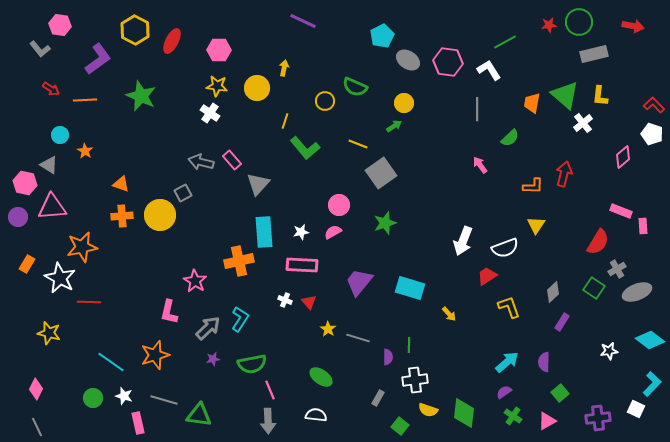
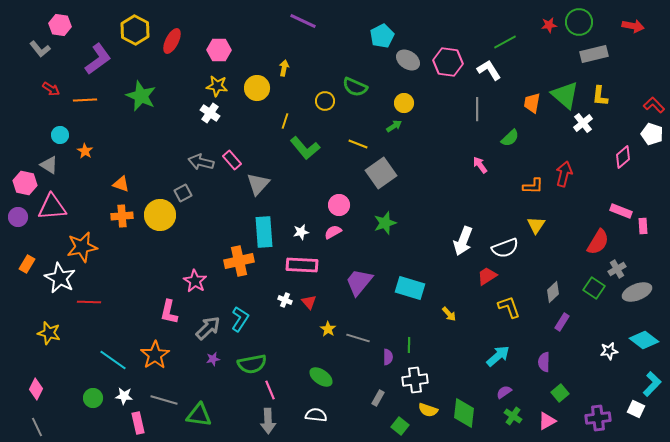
cyan diamond at (650, 340): moved 6 px left
orange star at (155, 355): rotated 16 degrees counterclockwise
cyan line at (111, 362): moved 2 px right, 2 px up
cyan arrow at (507, 362): moved 9 px left, 6 px up
white star at (124, 396): rotated 12 degrees counterclockwise
